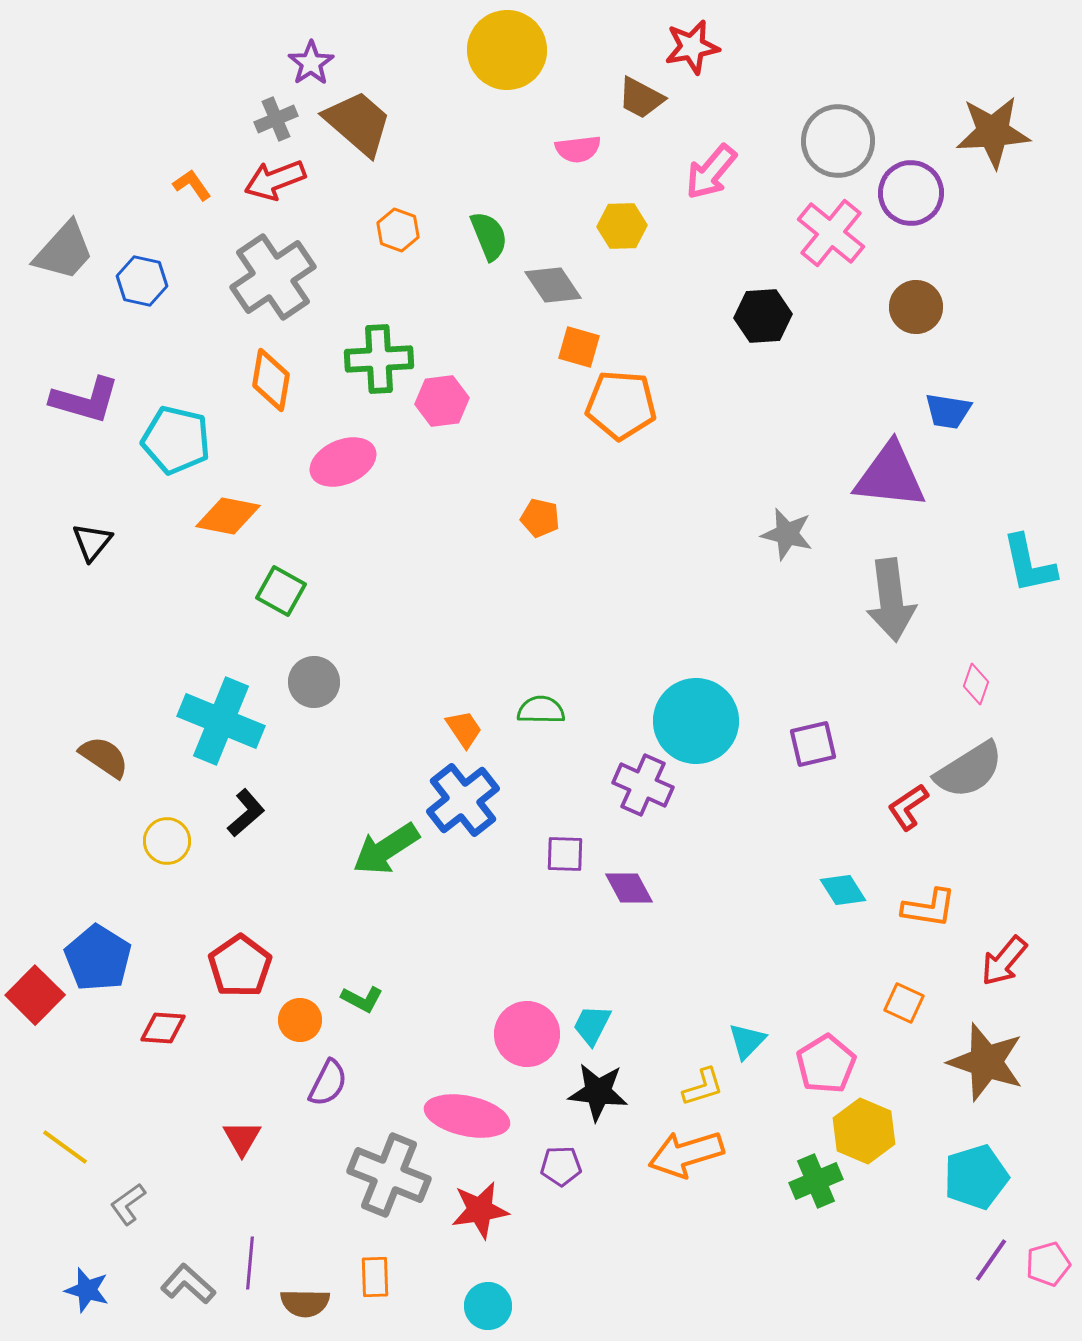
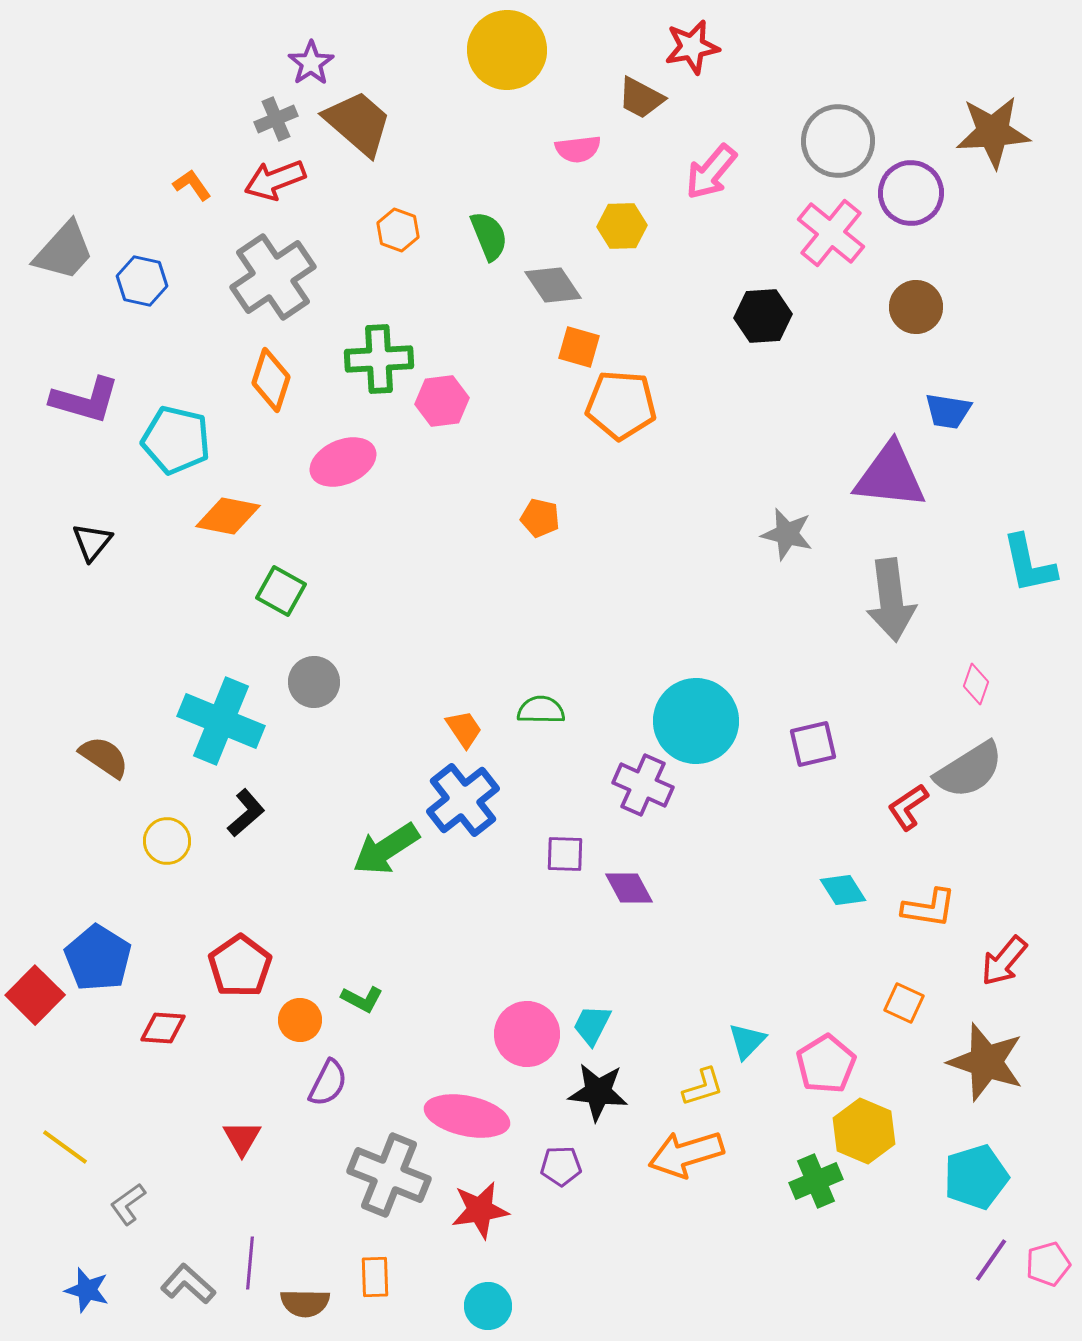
orange diamond at (271, 380): rotated 8 degrees clockwise
